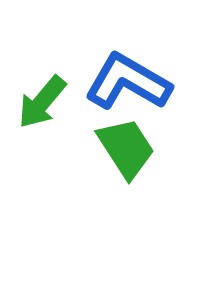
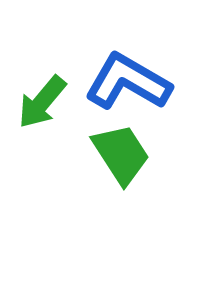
green trapezoid: moved 5 px left, 6 px down
